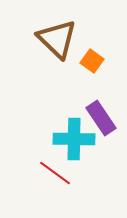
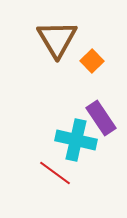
brown triangle: rotated 15 degrees clockwise
orange square: rotated 10 degrees clockwise
cyan cross: moved 2 px right, 1 px down; rotated 12 degrees clockwise
